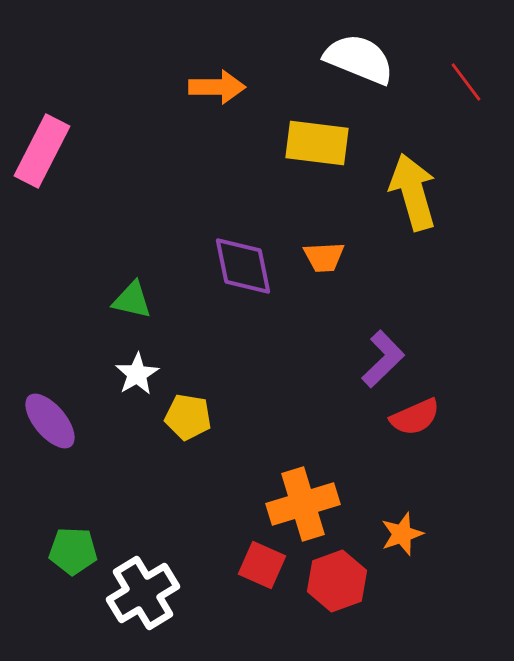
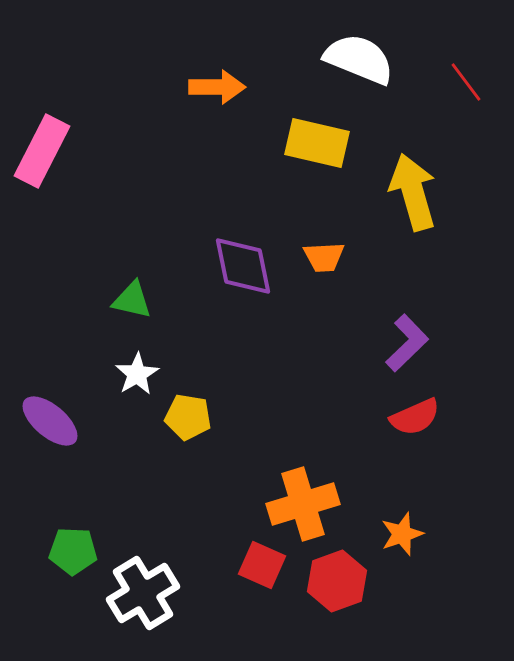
yellow rectangle: rotated 6 degrees clockwise
purple L-shape: moved 24 px right, 16 px up
purple ellipse: rotated 10 degrees counterclockwise
